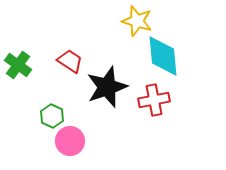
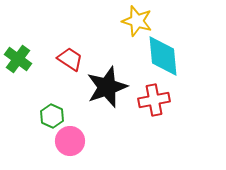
red trapezoid: moved 2 px up
green cross: moved 6 px up
